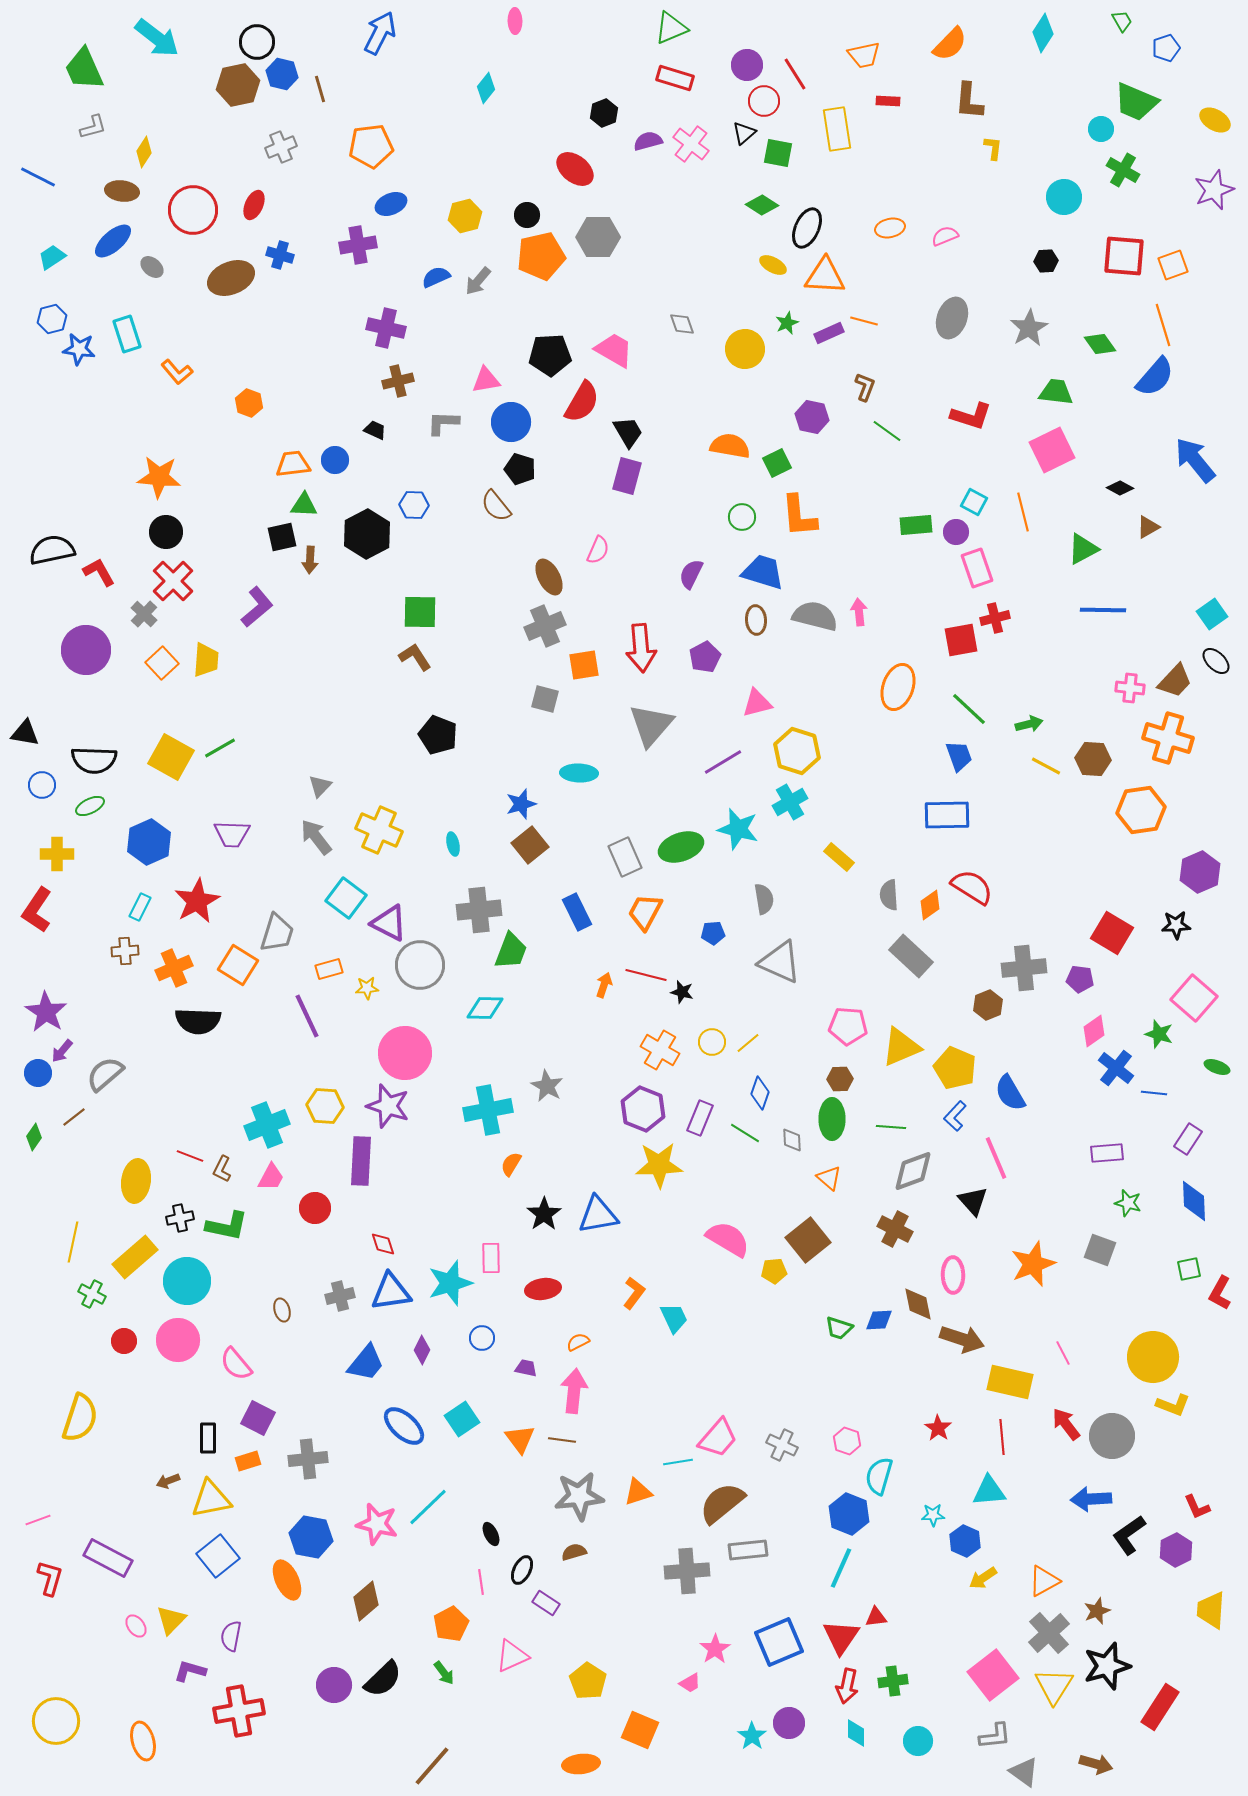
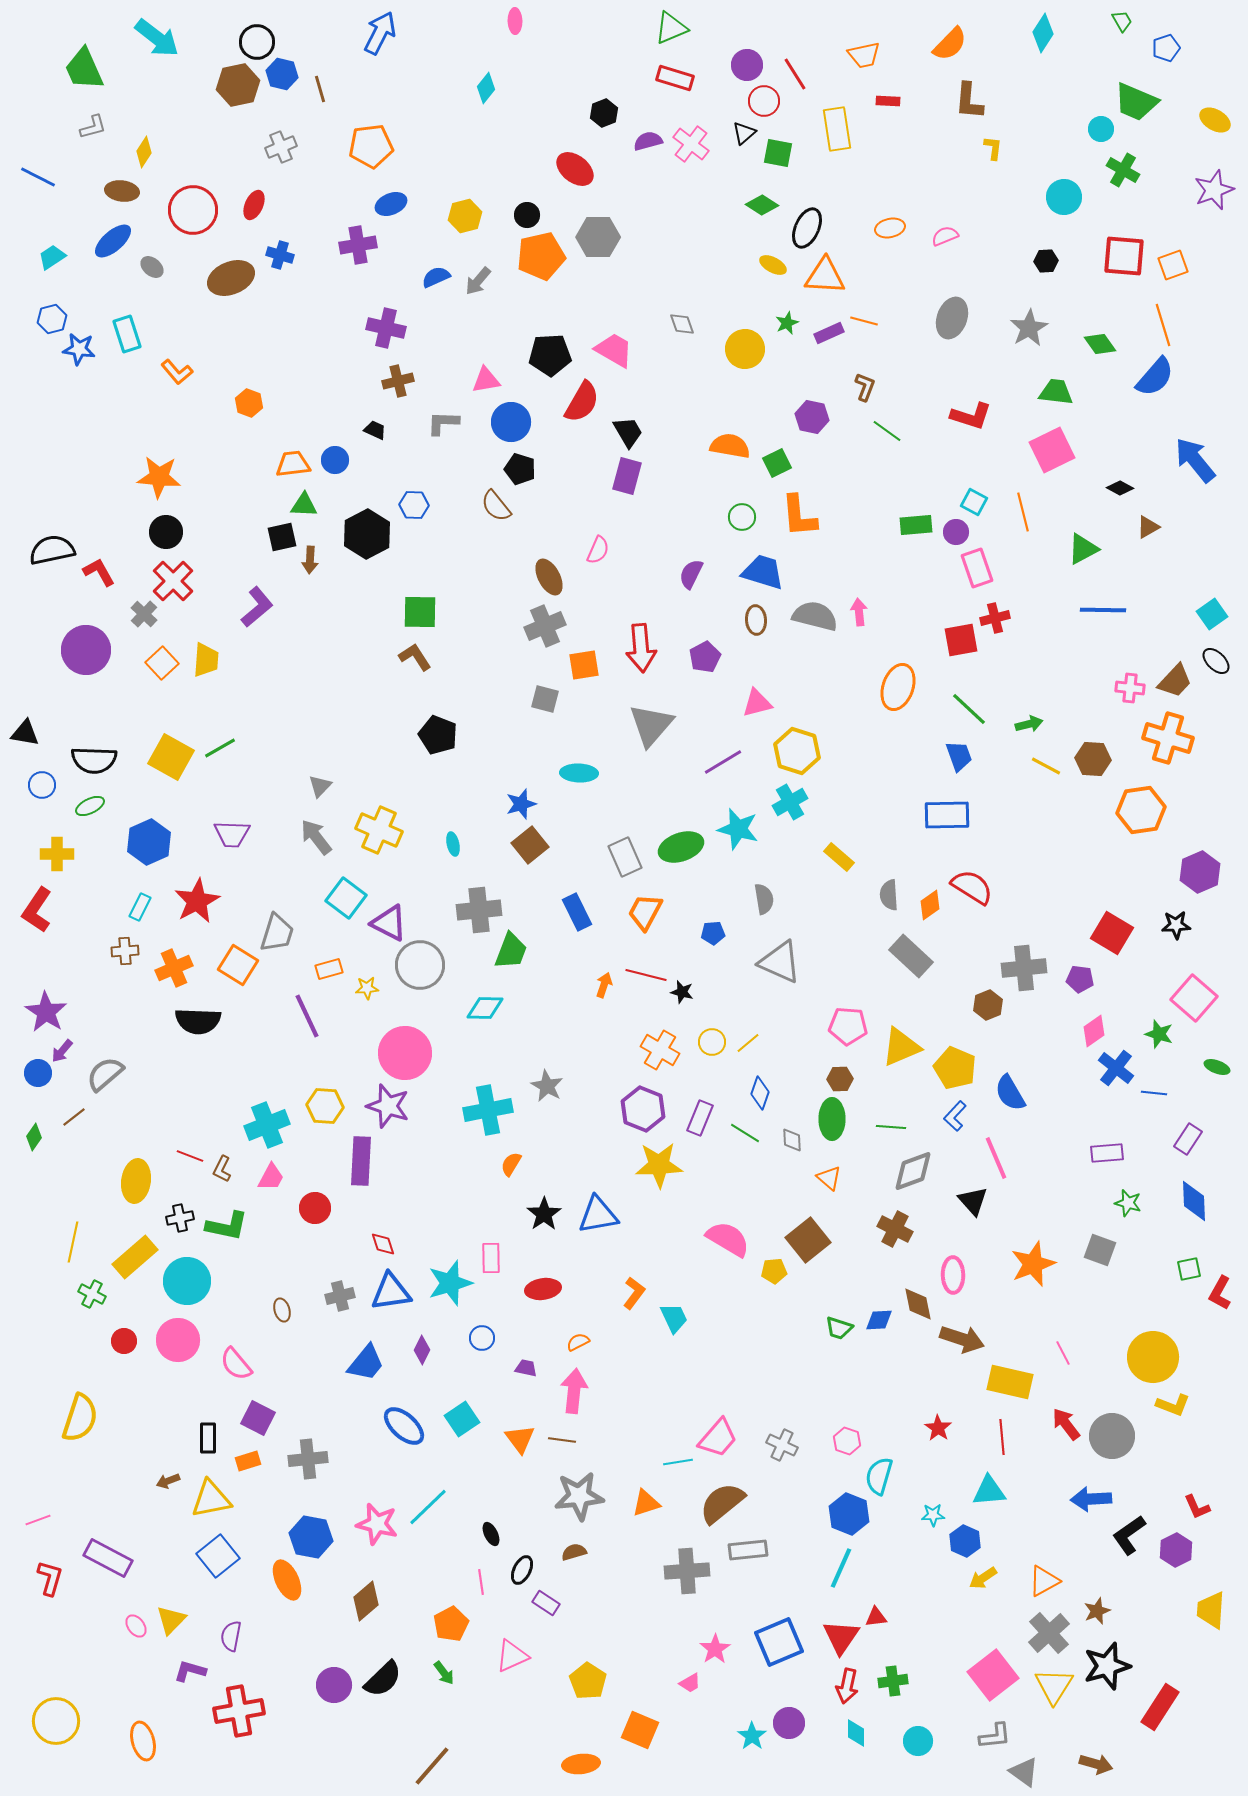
orange triangle at (638, 1492): moved 8 px right, 11 px down
